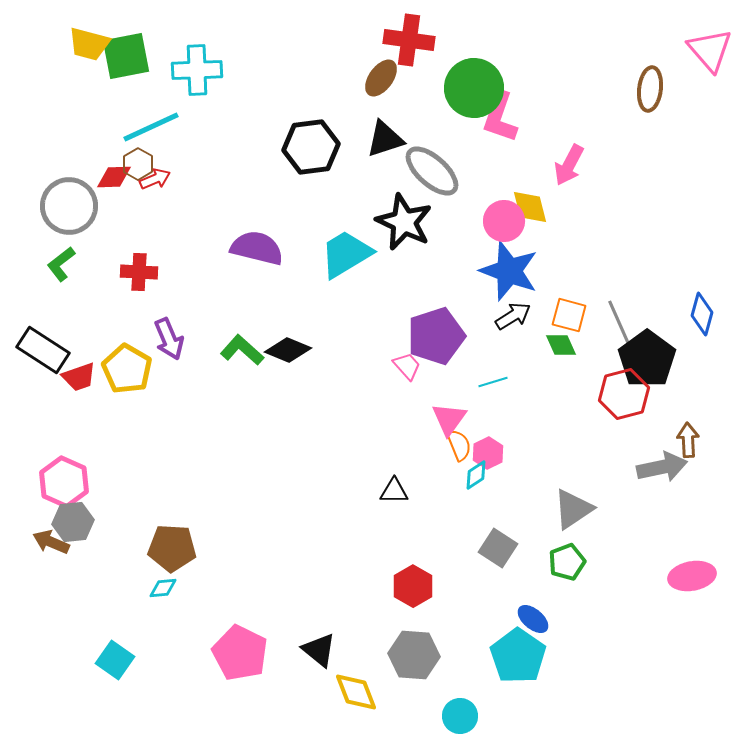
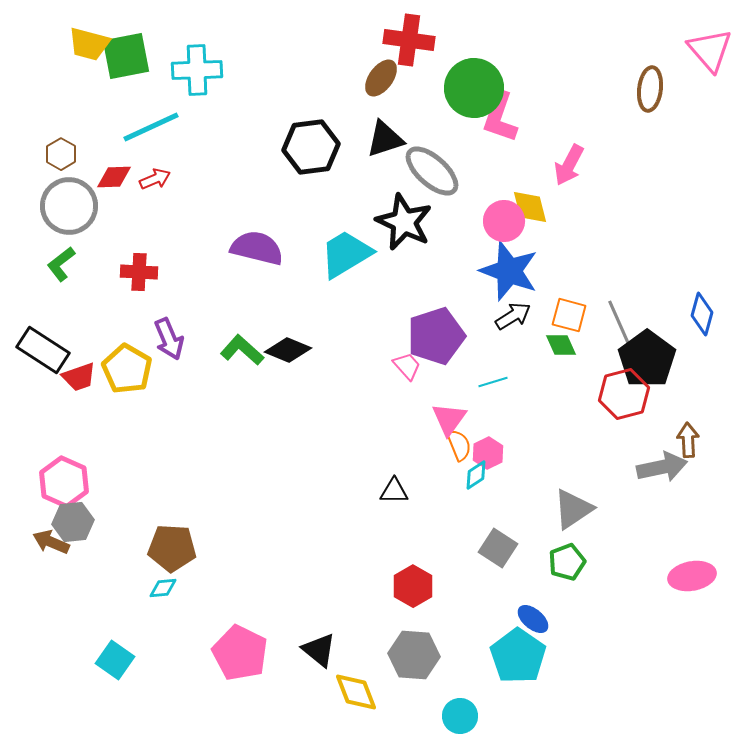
brown hexagon at (138, 164): moved 77 px left, 10 px up
